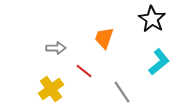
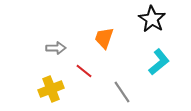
yellow cross: rotated 15 degrees clockwise
